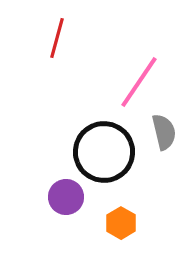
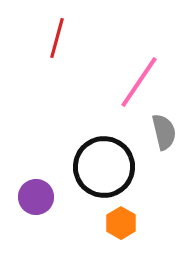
black circle: moved 15 px down
purple circle: moved 30 px left
